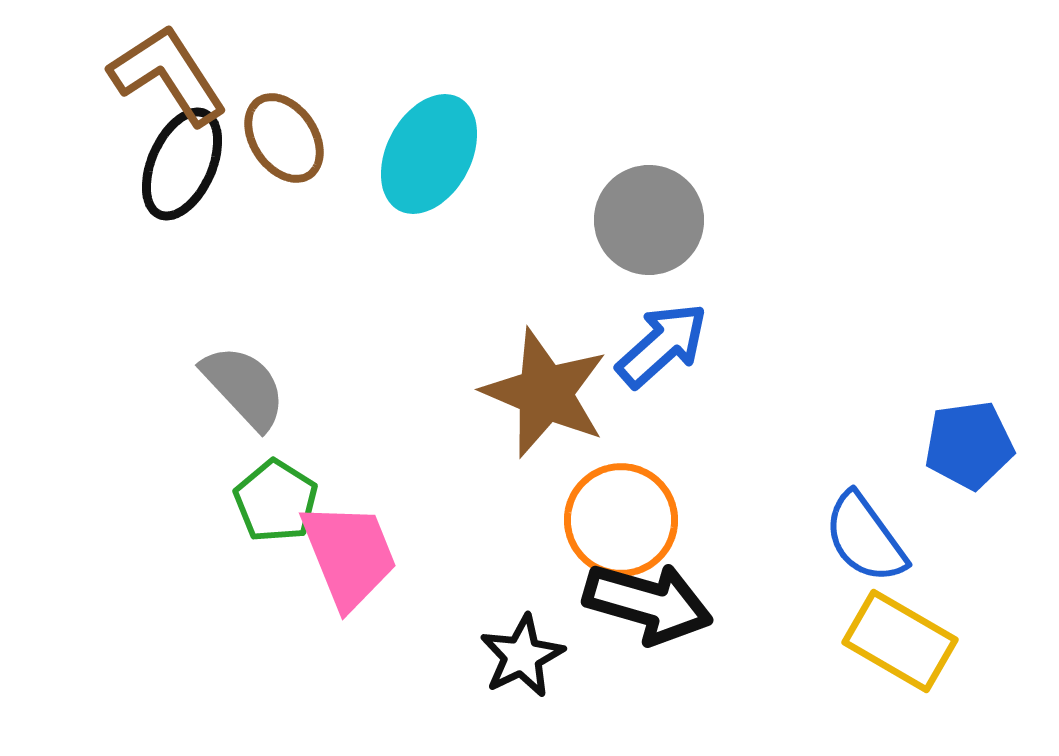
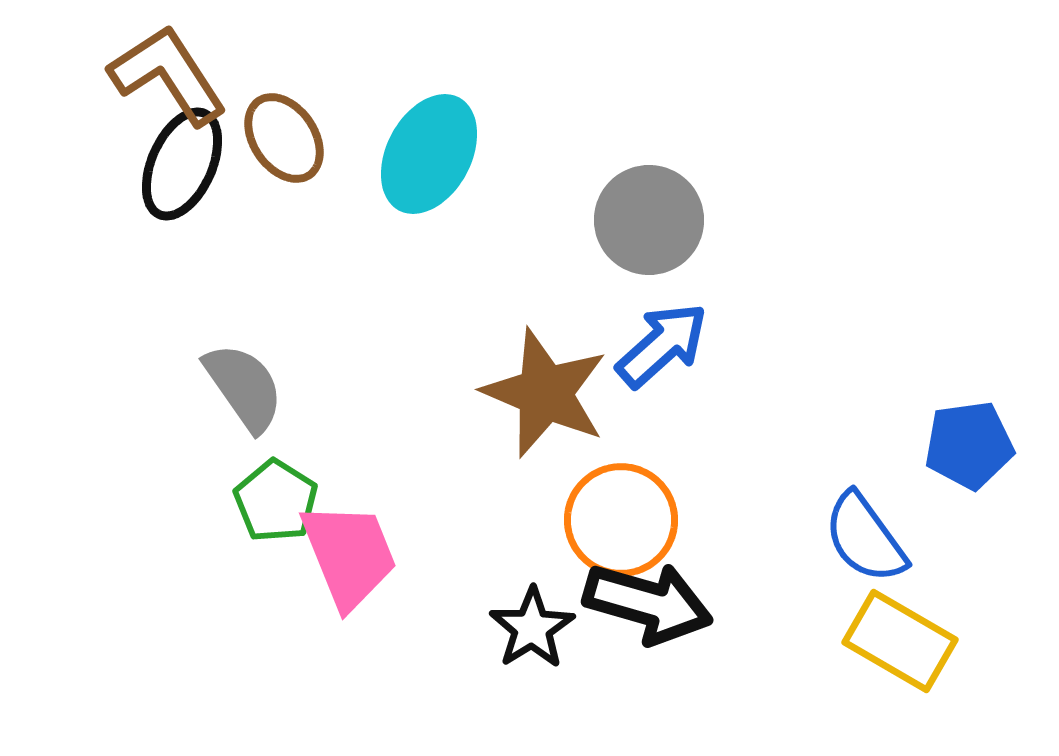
gray semicircle: rotated 8 degrees clockwise
black star: moved 10 px right, 28 px up; rotated 6 degrees counterclockwise
